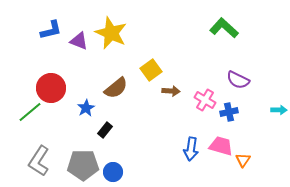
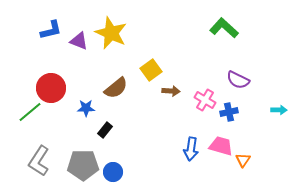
blue star: rotated 30 degrees clockwise
